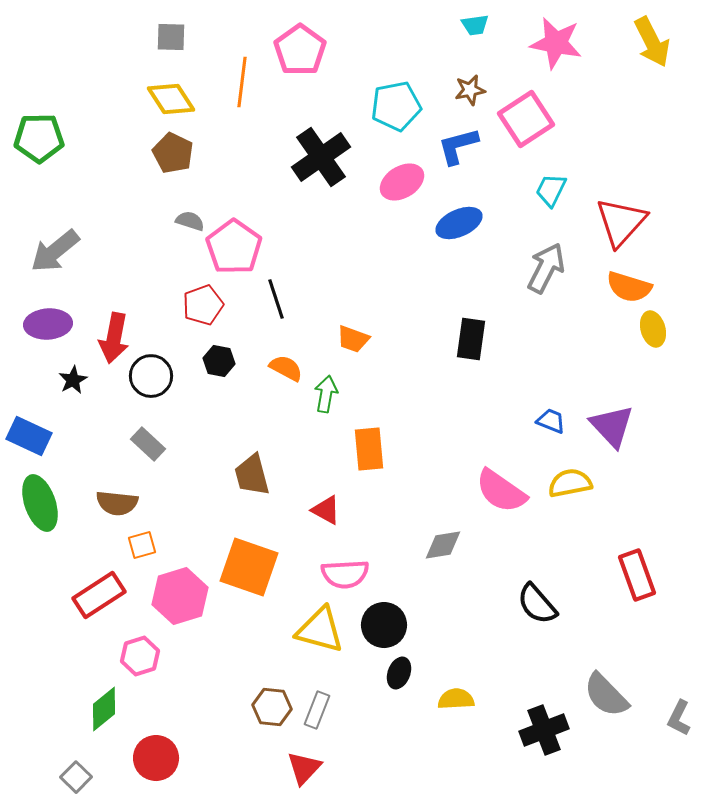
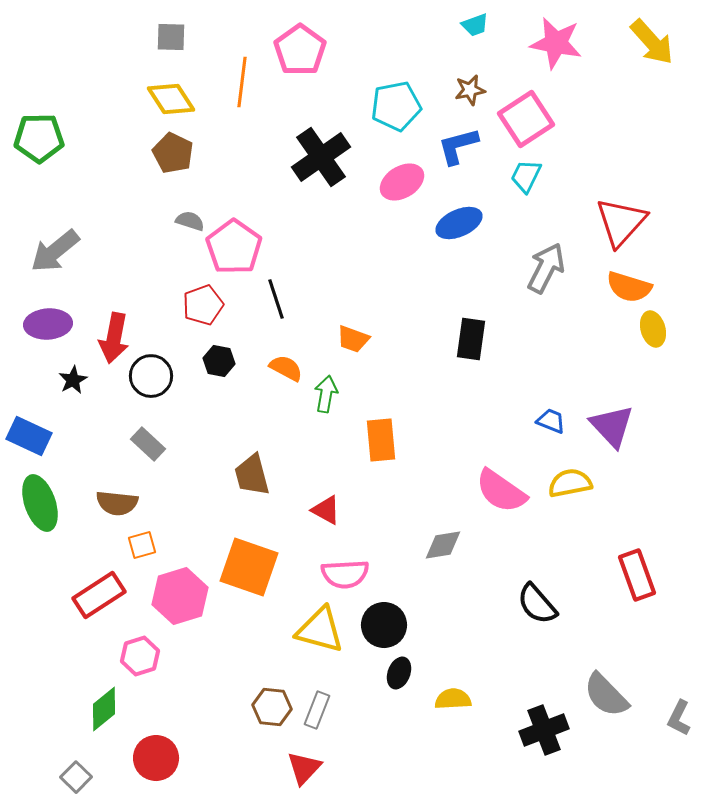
cyan trapezoid at (475, 25): rotated 12 degrees counterclockwise
yellow arrow at (652, 42): rotated 15 degrees counterclockwise
cyan trapezoid at (551, 190): moved 25 px left, 14 px up
orange rectangle at (369, 449): moved 12 px right, 9 px up
yellow semicircle at (456, 699): moved 3 px left
